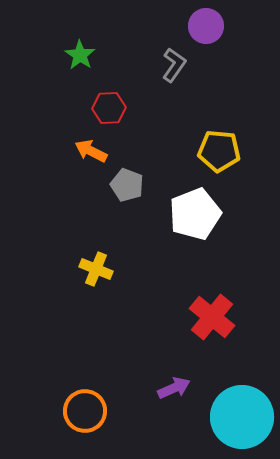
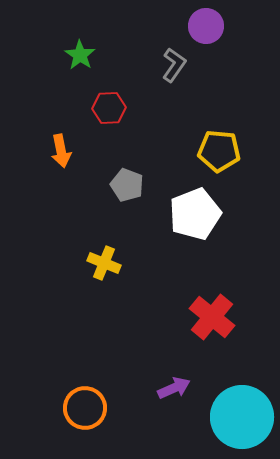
orange arrow: moved 30 px left; rotated 128 degrees counterclockwise
yellow cross: moved 8 px right, 6 px up
orange circle: moved 3 px up
